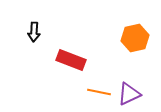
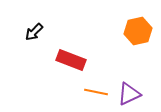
black arrow: rotated 42 degrees clockwise
orange hexagon: moved 3 px right, 7 px up
orange line: moved 3 px left
